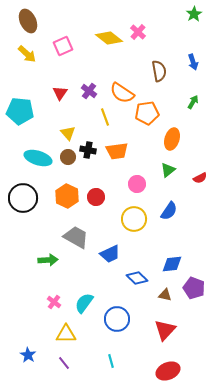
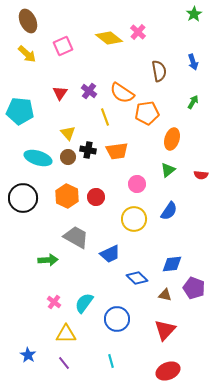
red semicircle at (200, 178): moved 1 px right, 3 px up; rotated 32 degrees clockwise
